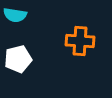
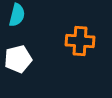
cyan semicircle: moved 2 px right; rotated 85 degrees counterclockwise
